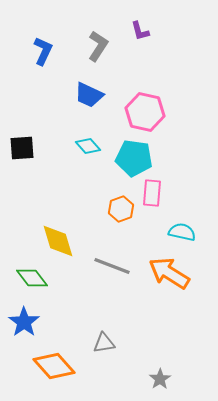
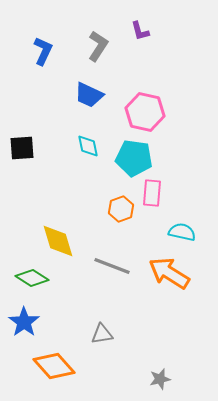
cyan diamond: rotated 30 degrees clockwise
green diamond: rotated 20 degrees counterclockwise
gray triangle: moved 2 px left, 9 px up
gray star: rotated 20 degrees clockwise
